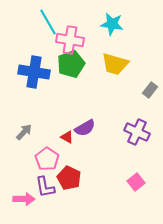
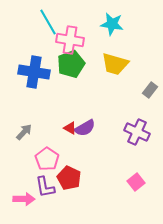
red triangle: moved 3 px right, 9 px up
